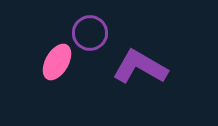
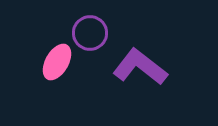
purple L-shape: rotated 8 degrees clockwise
